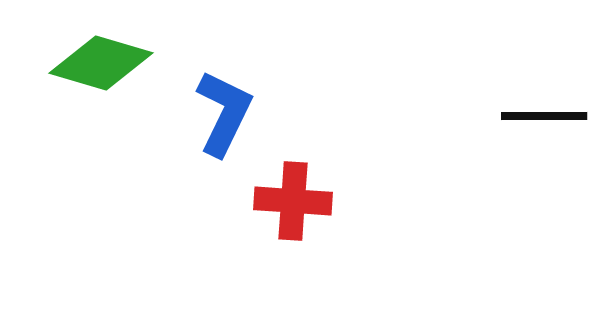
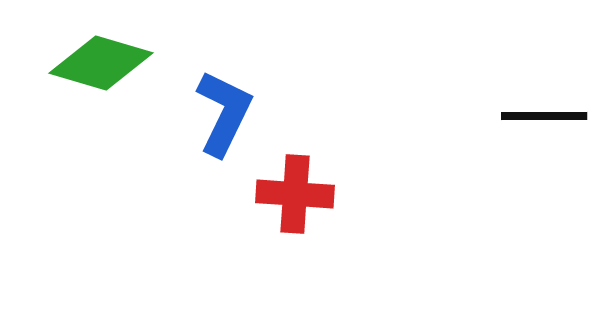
red cross: moved 2 px right, 7 px up
